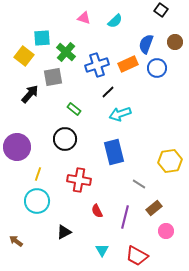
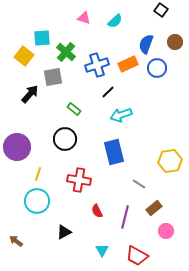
cyan arrow: moved 1 px right, 1 px down
